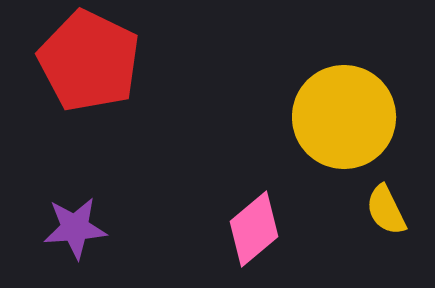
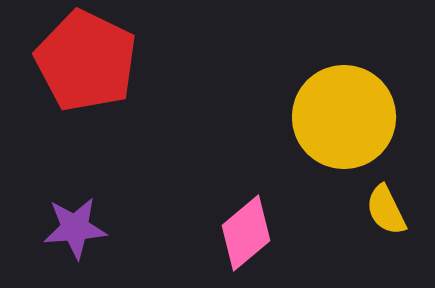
red pentagon: moved 3 px left
pink diamond: moved 8 px left, 4 px down
